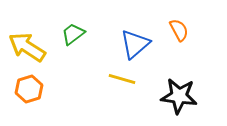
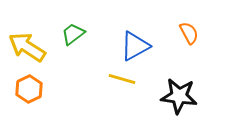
orange semicircle: moved 10 px right, 3 px down
blue triangle: moved 2 px down; rotated 12 degrees clockwise
orange hexagon: rotated 8 degrees counterclockwise
